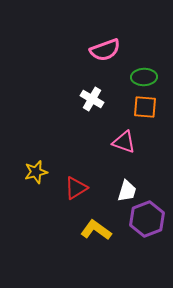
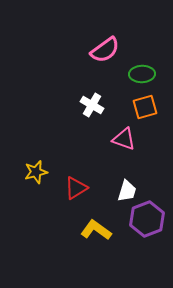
pink semicircle: rotated 16 degrees counterclockwise
green ellipse: moved 2 px left, 3 px up
white cross: moved 6 px down
orange square: rotated 20 degrees counterclockwise
pink triangle: moved 3 px up
